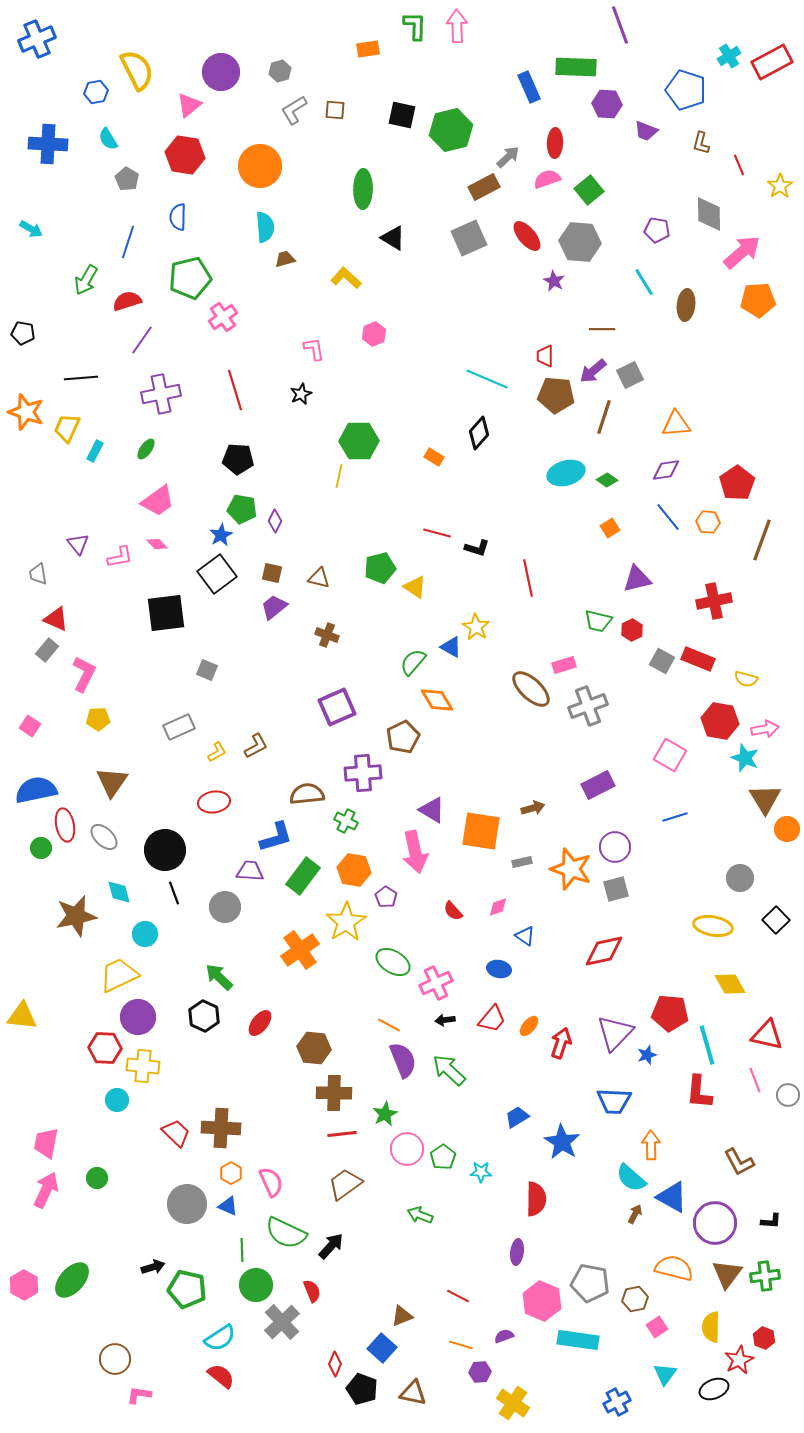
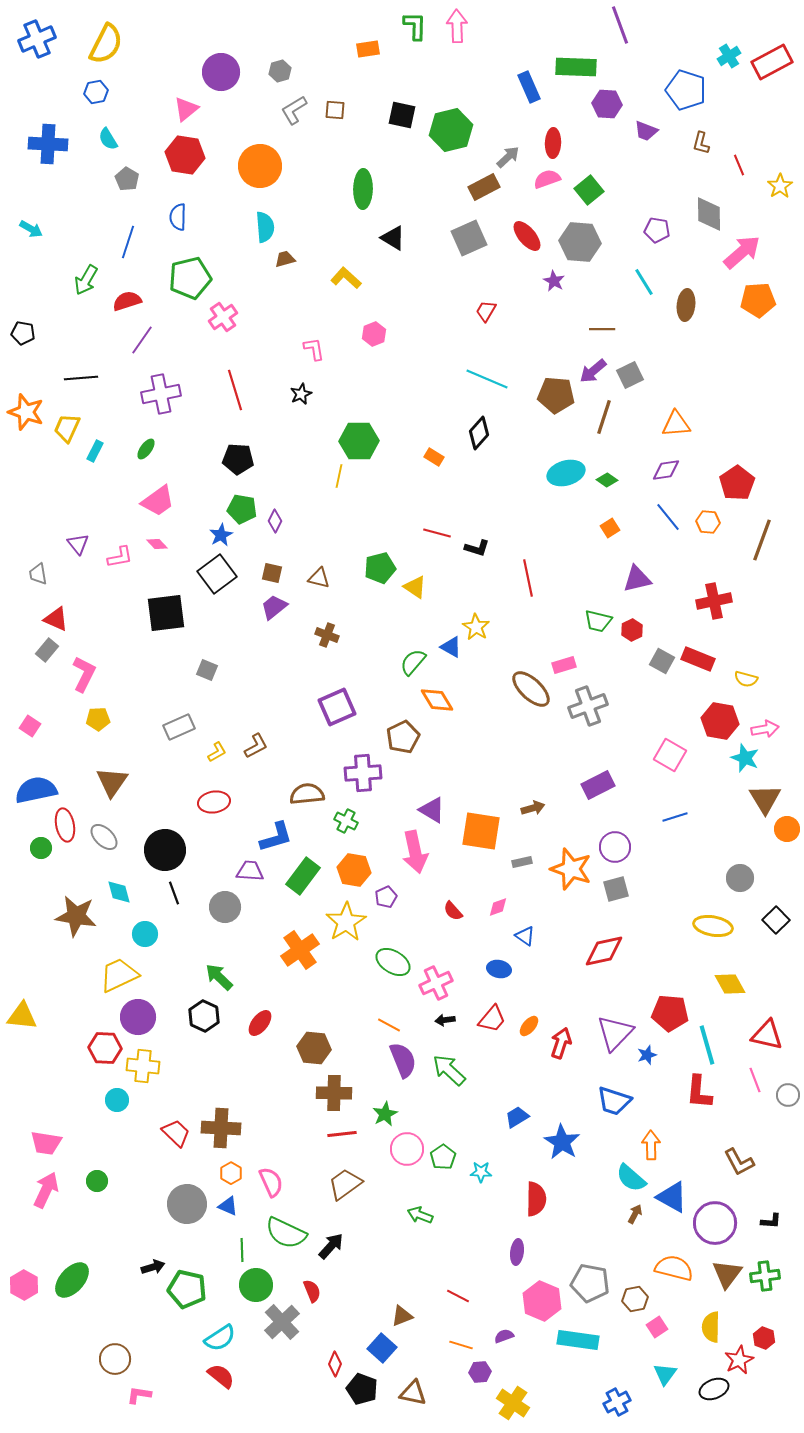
yellow semicircle at (137, 70): moved 31 px left, 26 px up; rotated 54 degrees clockwise
pink triangle at (189, 105): moved 3 px left, 4 px down
red ellipse at (555, 143): moved 2 px left
red trapezoid at (545, 356): moved 59 px left, 45 px up; rotated 30 degrees clockwise
purple pentagon at (386, 897): rotated 15 degrees clockwise
brown star at (76, 916): rotated 21 degrees clockwise
blue trapezoid at (614, 1101): rotated 15 degrees clockwise
pink trapezoid at (46, 1143): rotated 92 degrees counterclockwise
green circle at (97, 1178): moved 3 px down
